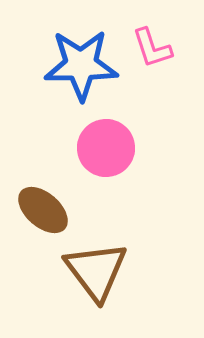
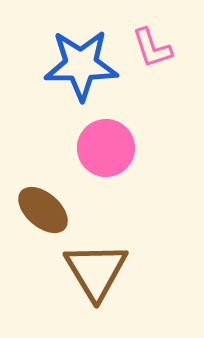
brown triangle: rotated 6 degrees clockwise
